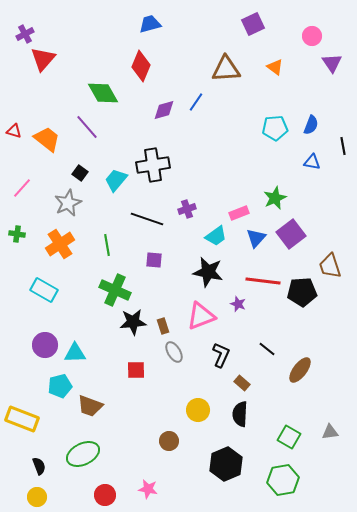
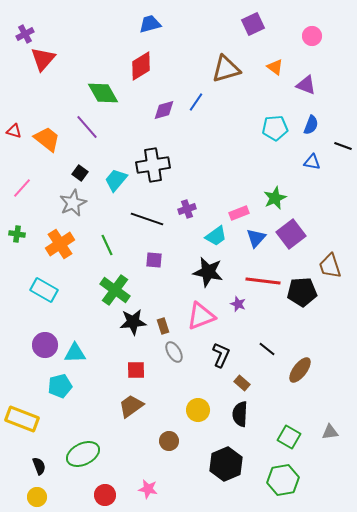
purple triangle at (332, 63): moved 26 px left, 22 px down; rotated 35 degrees counterclockwise
red diamond at (141, 66): rotated 36 degrees clockwise
brown triangle at (226, 69): rotated 12 degrees counterclockwise
black line at (343, 146): rotated 60 degrees counterclockwise
gray star at (68, 203): moved 5 px right
green line at (107, 245): rotated 15 degrees counterclockwise
green cross at (115, 290): rotated 12 degrees clockwise
brown trapezoid at (90, 406): moved 41 px right; rotated 124 degrees clockwise
